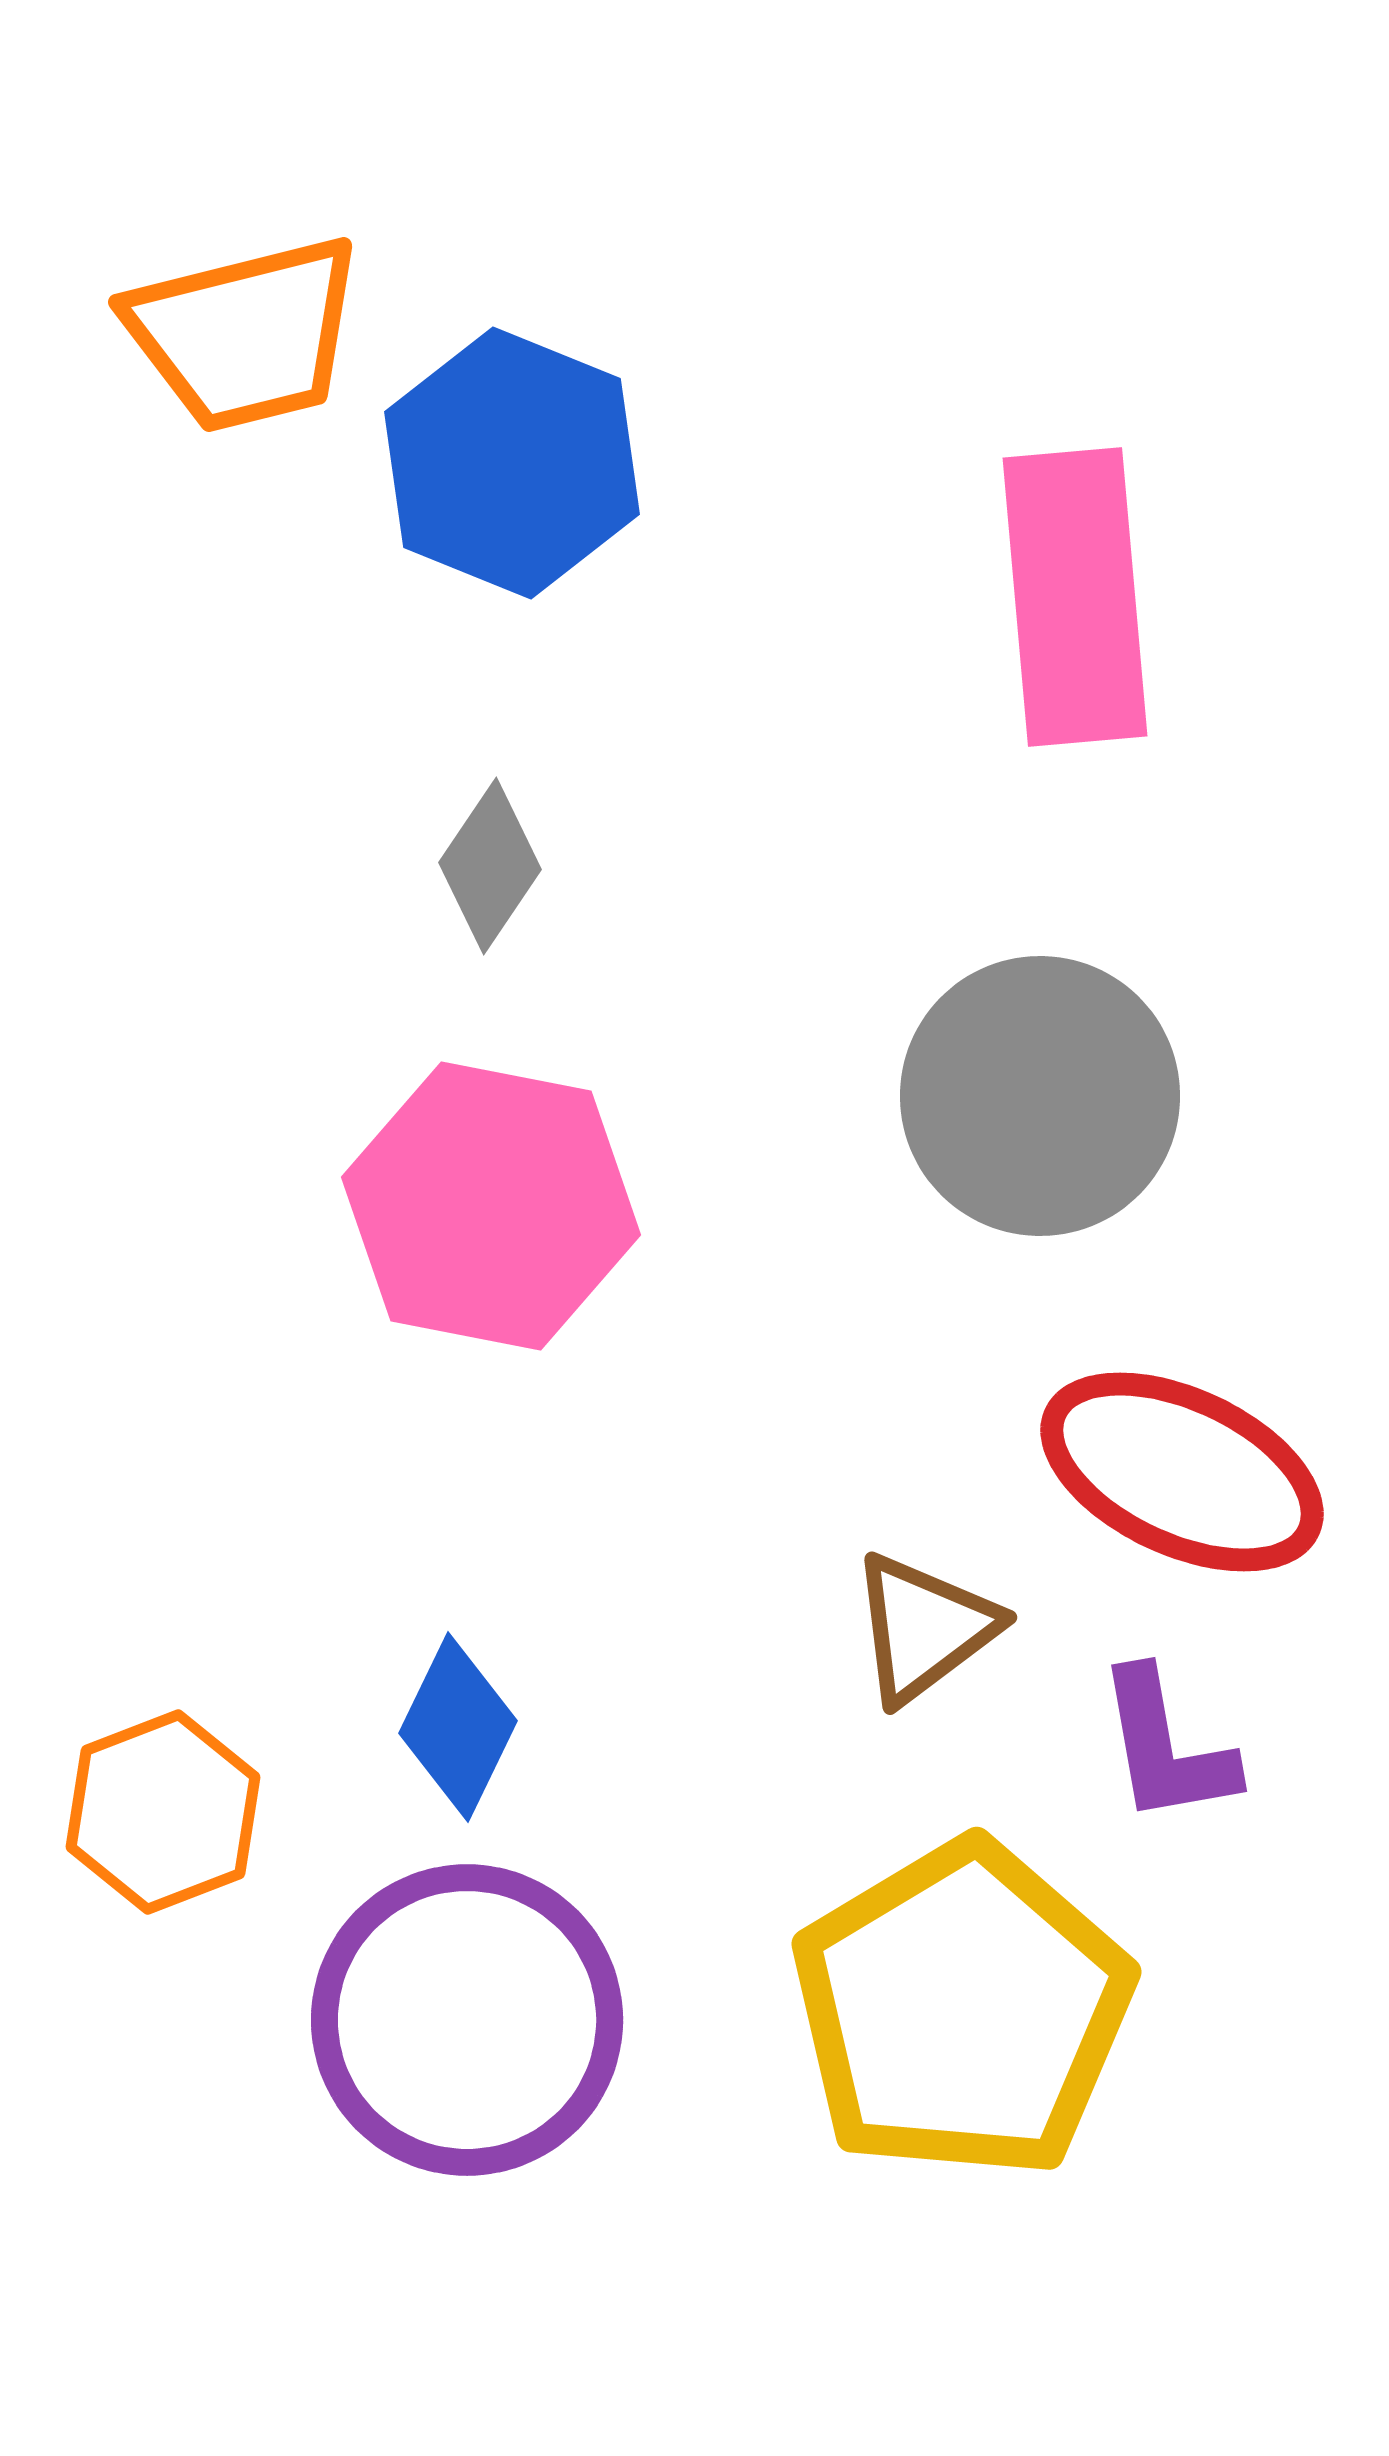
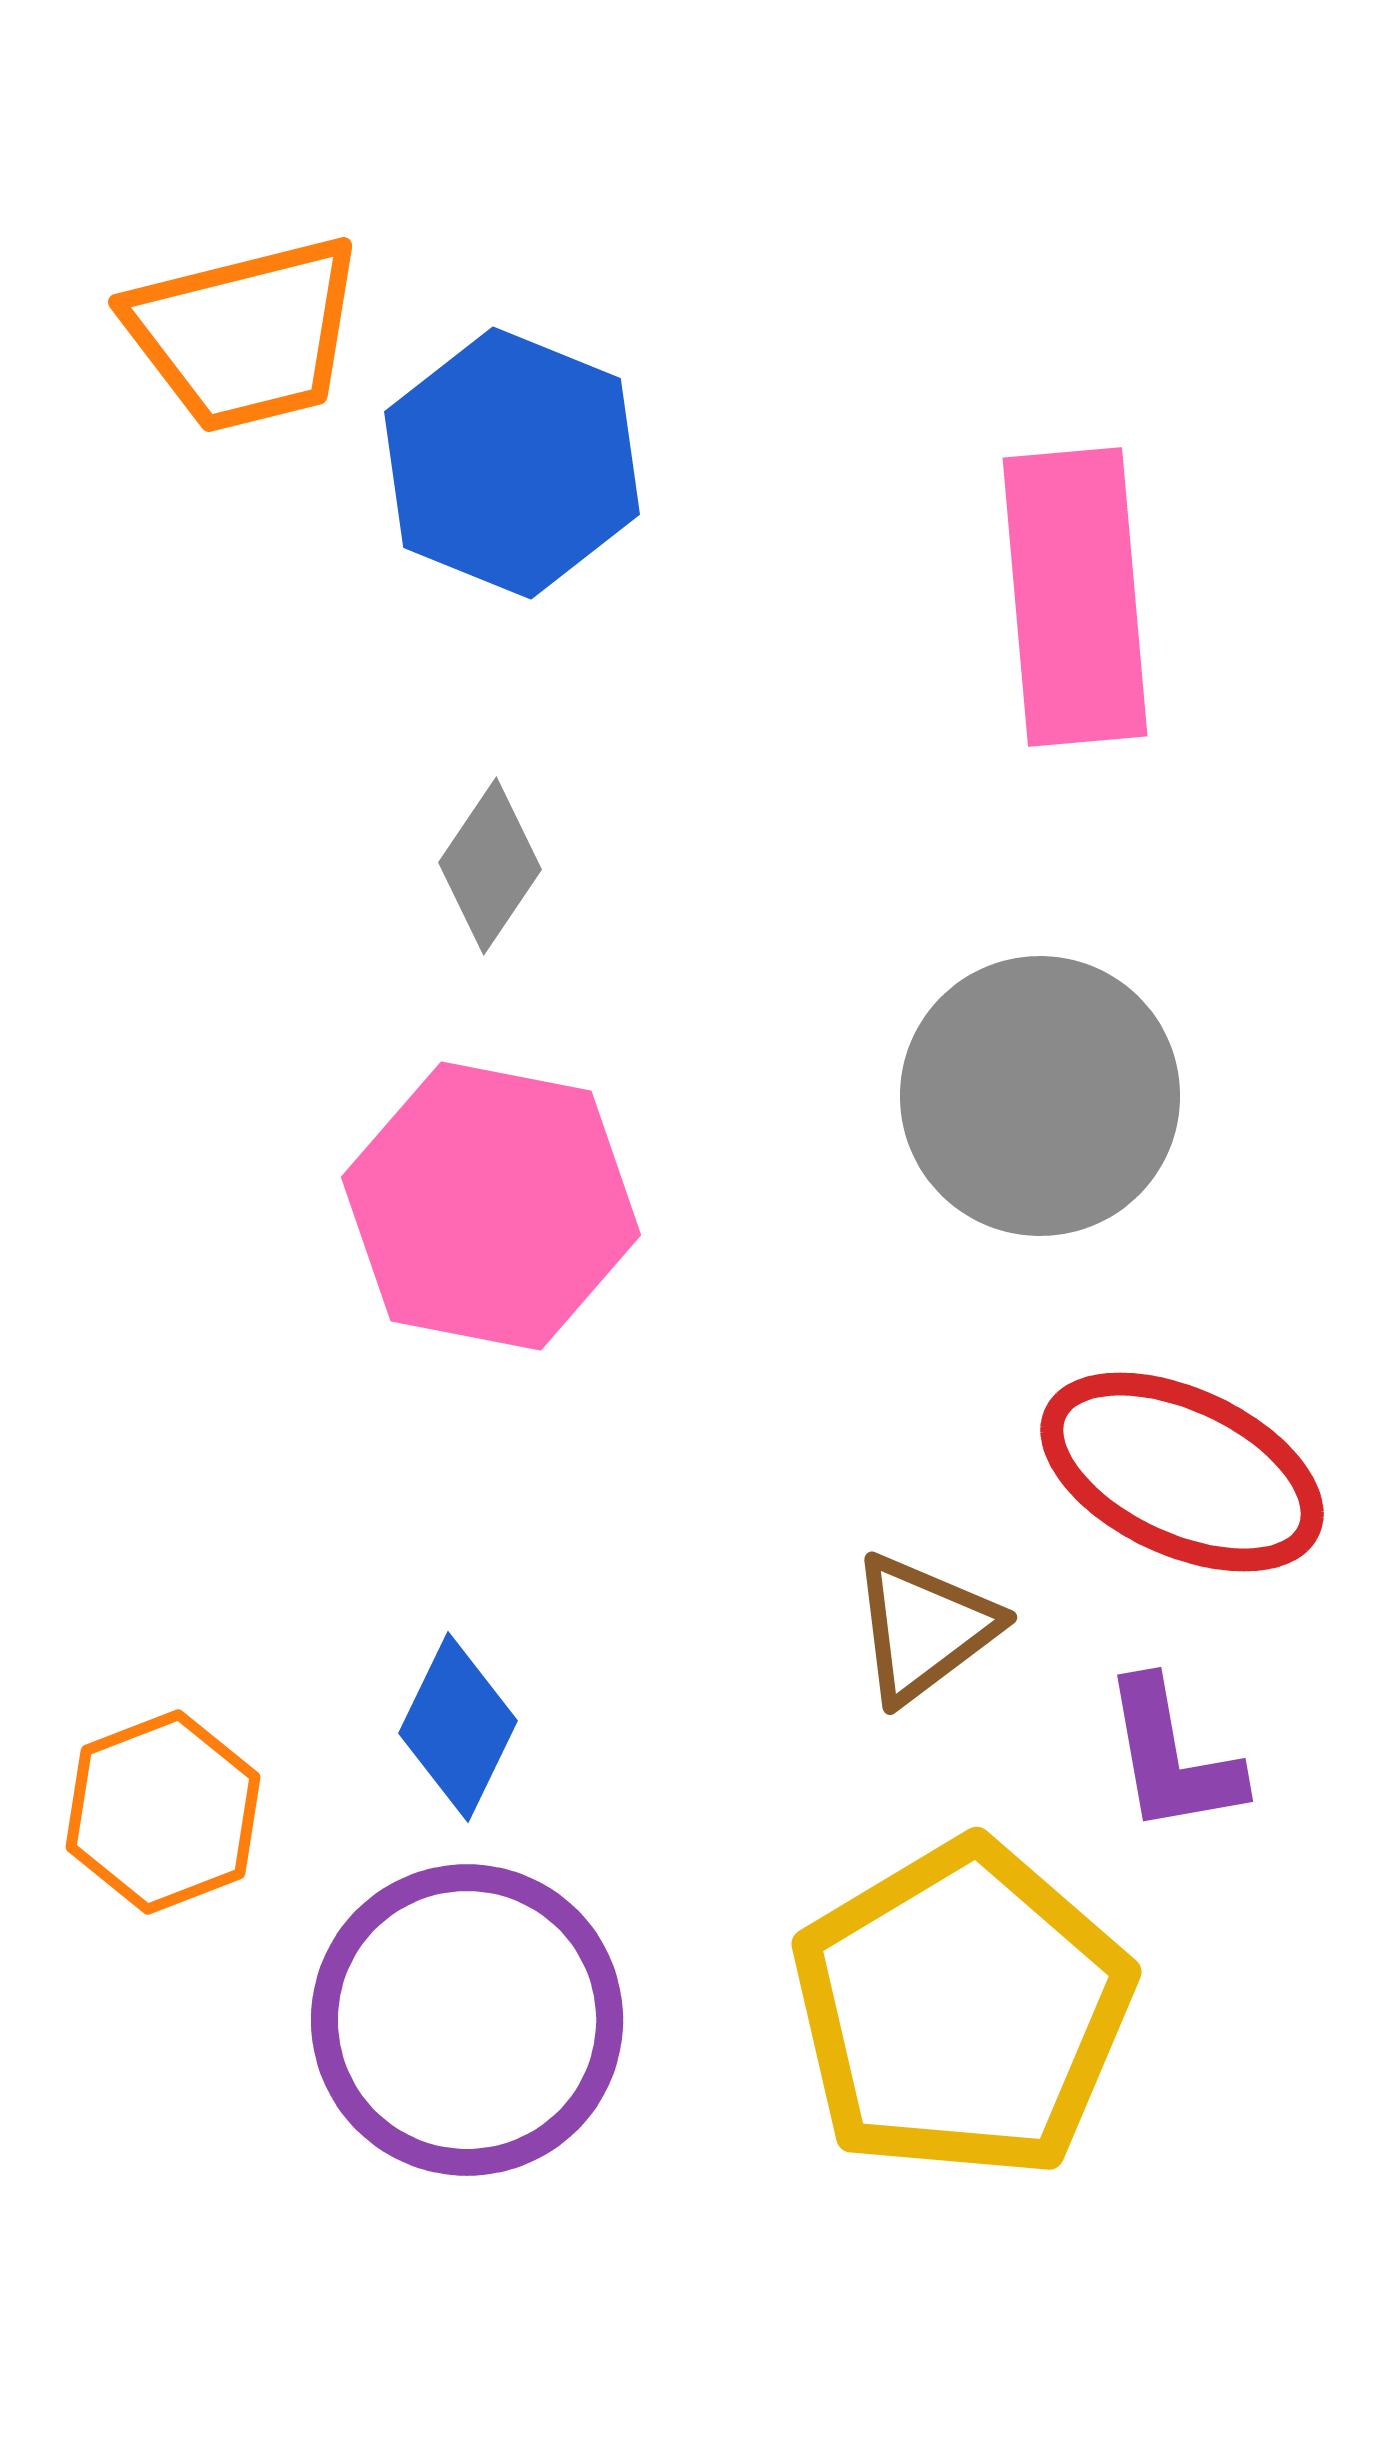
purple L-shape: moved 6 px right, 10 px down
